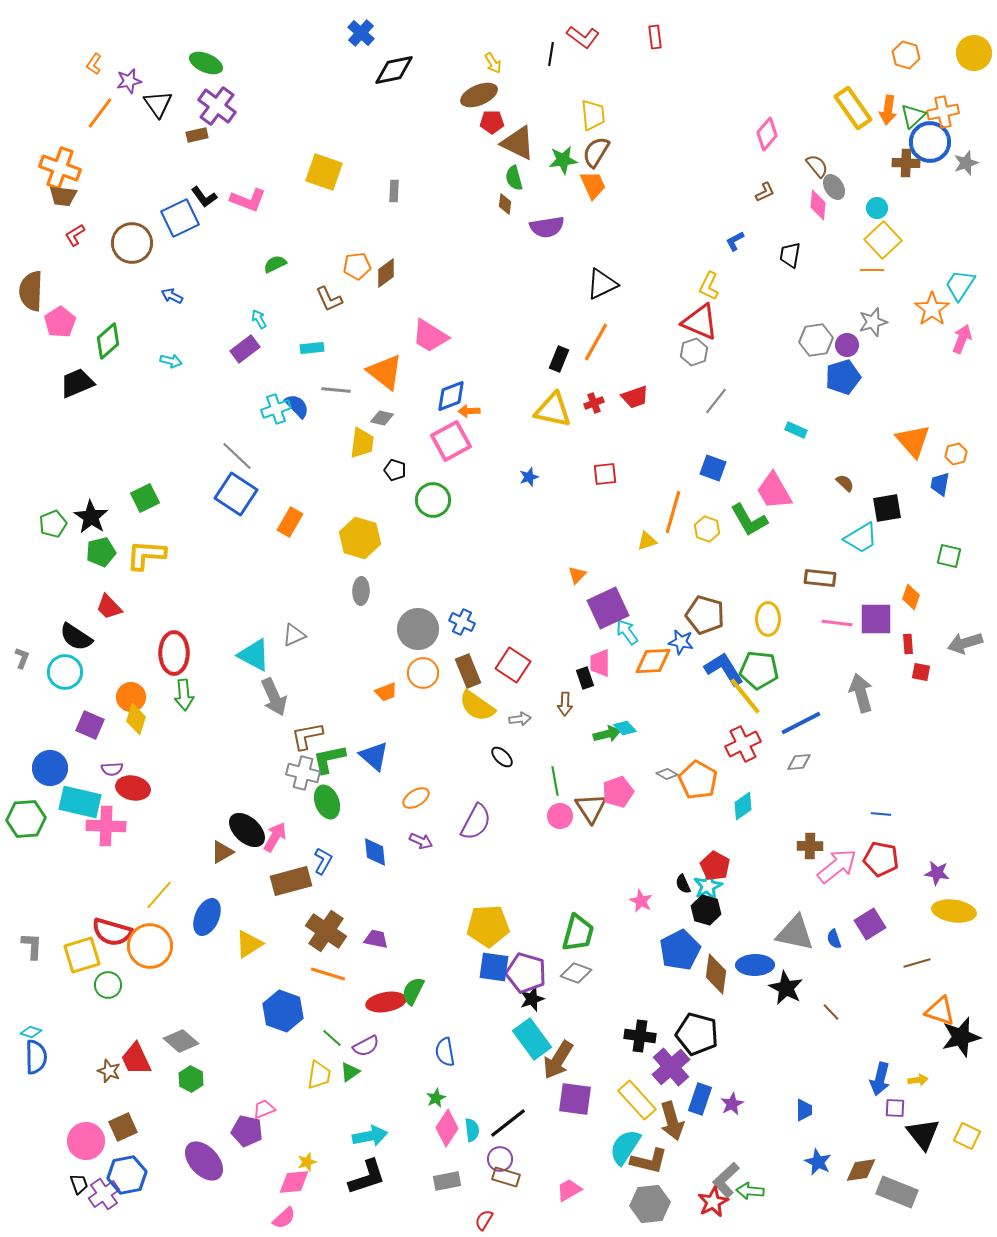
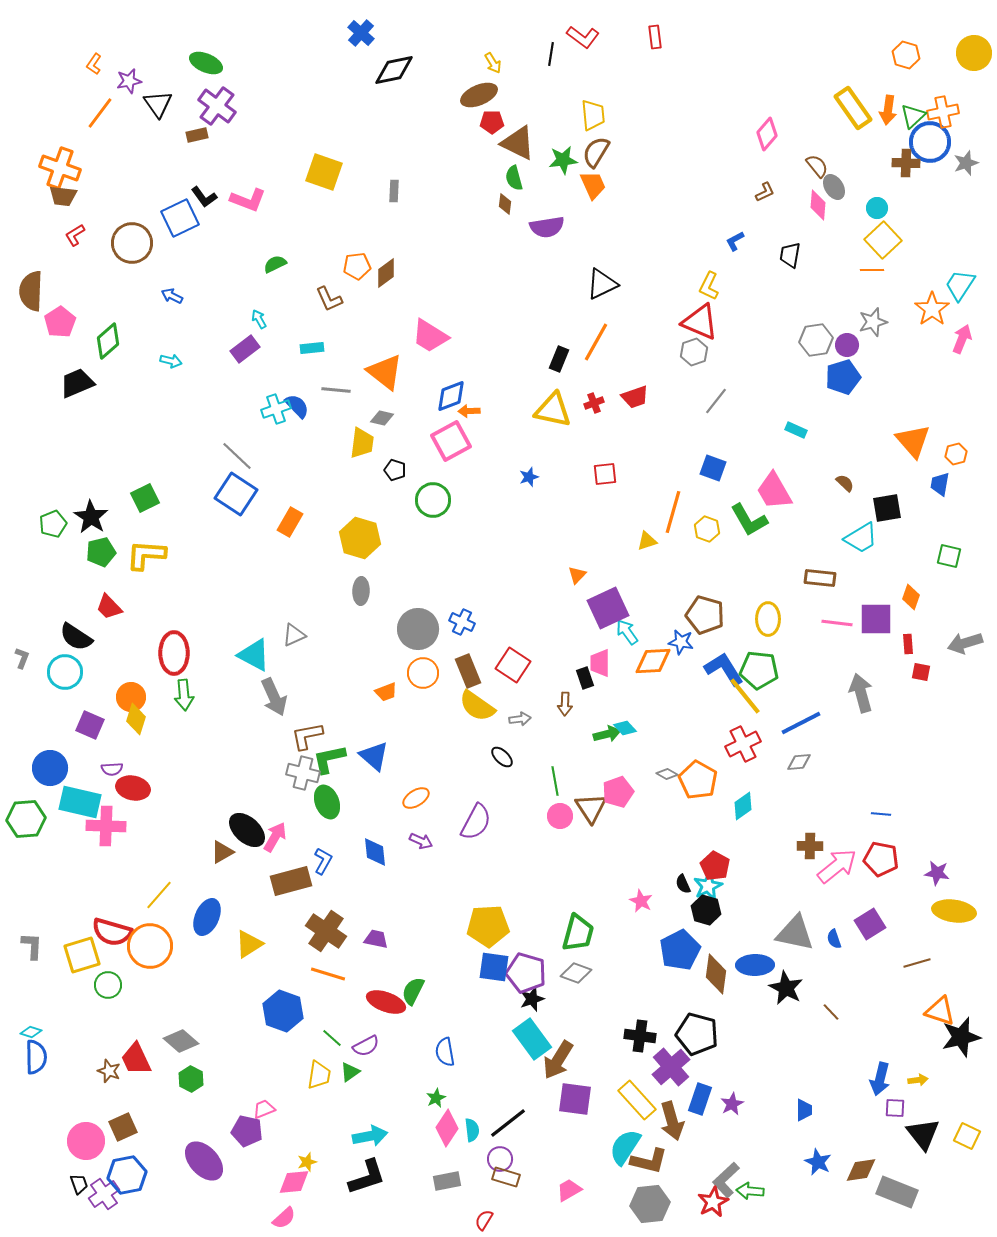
red ellipse at (386, 1002): rotated 30 degrees clockwise
